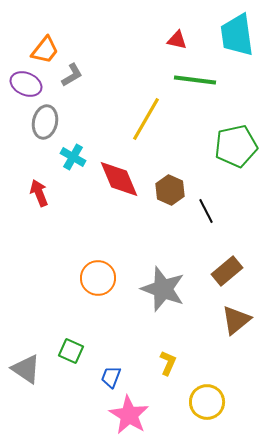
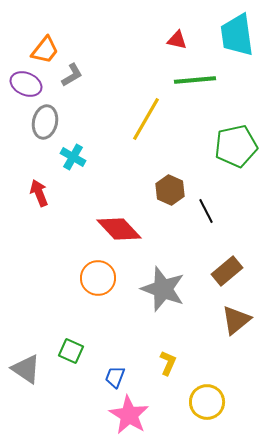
green line: rotated 12 degrees counterclockwise
red diamond: moved 50 px down; rotated 21 degrees counterclockwise
blue trapezoid: moved 4 px right
